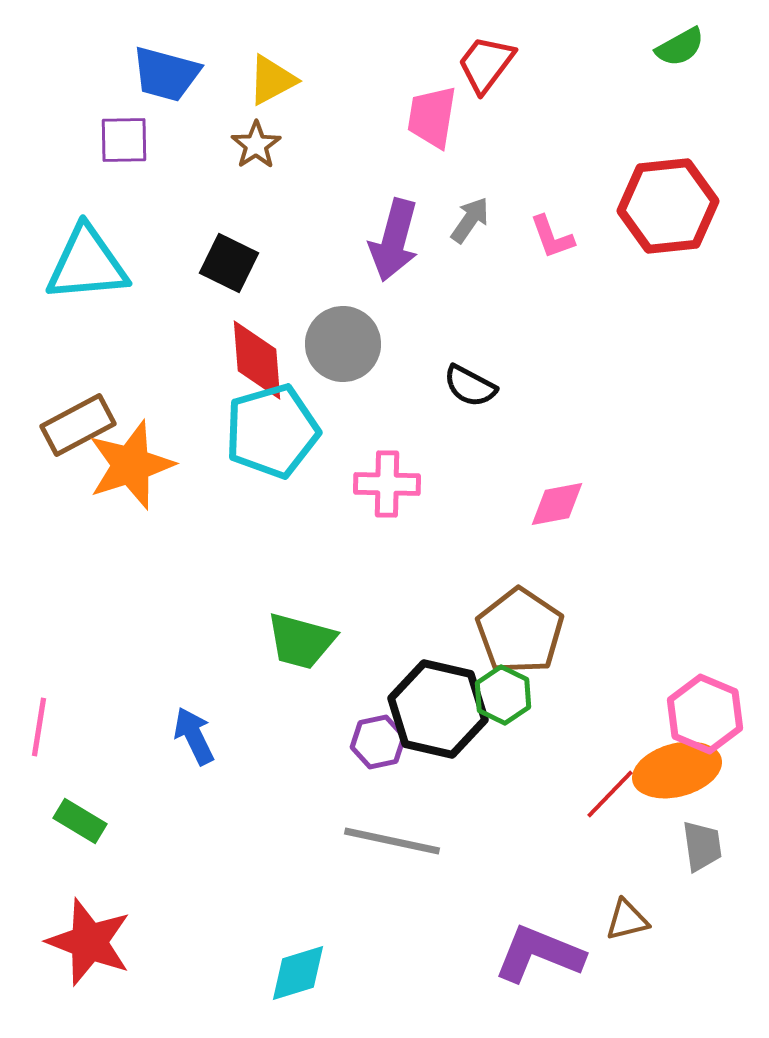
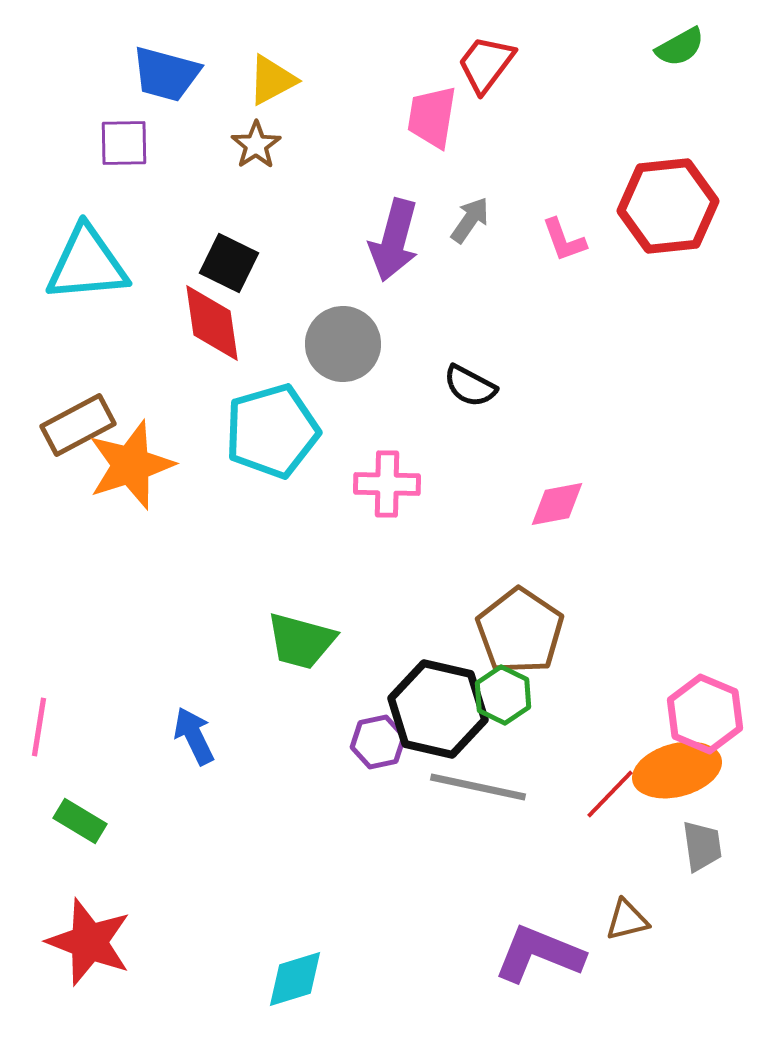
purple square: moved 3 px down
pink L-shape: moved 12 px right, 3 px down
red diamond: moved 45 px left, 37 px up; rotated 4 degrees counterclockwise
gray line: moved 86 px right, 54 px up
cyan diamond: moved 3 px left, 6 px down
